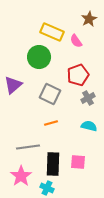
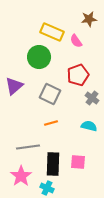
brown star: rotated 21 degrees clockwise
purple triangle: moved 1 px right, 1 px down
gray cross: moved 4 px right; rotated 24 degrees counterclockwise
